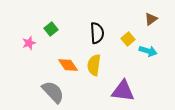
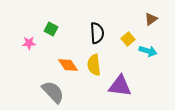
green square: rotated 24 degrees counterclockwise
pink star: rotated 16 degrees clockwise
yellow semicircle: rotated 15 degrees counterclockwise
purple triangle: moved 3 px left, 5 px up
